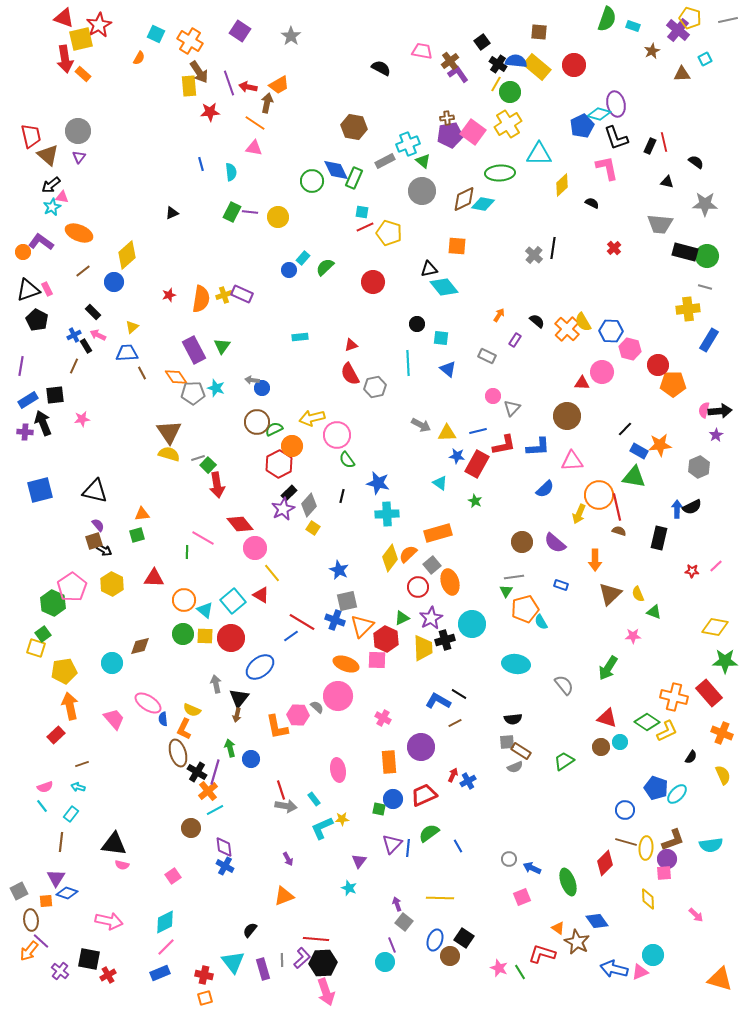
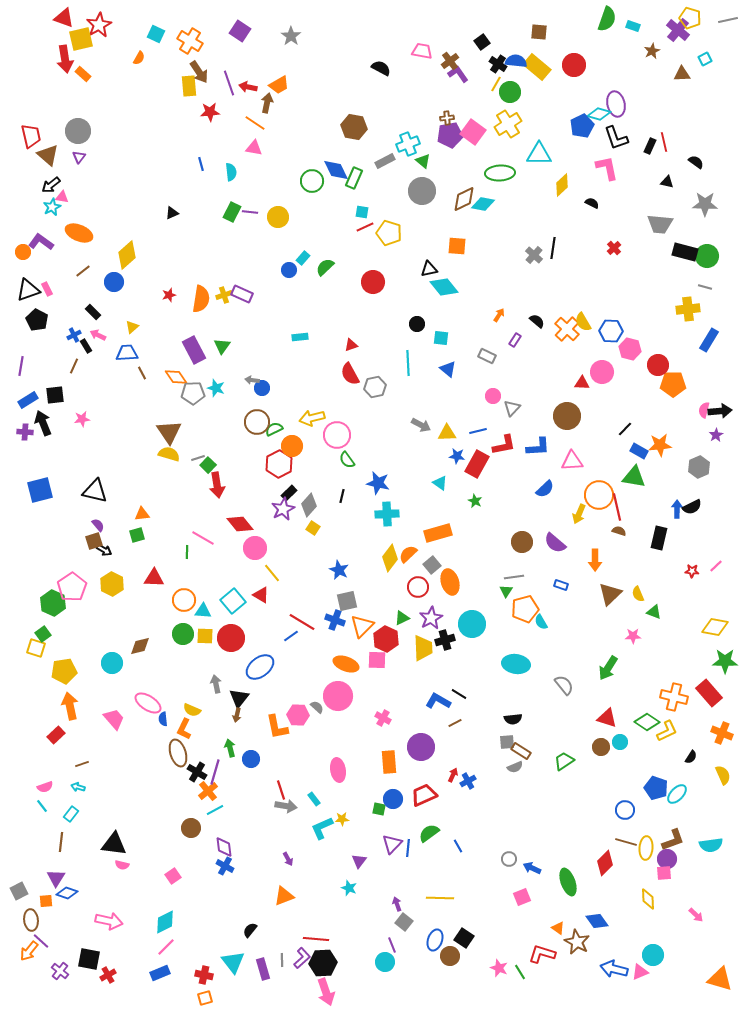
cyan triangle at (205, 610): moved 2 px left, 1 px down; rotated 36 degrees counterclockwise
